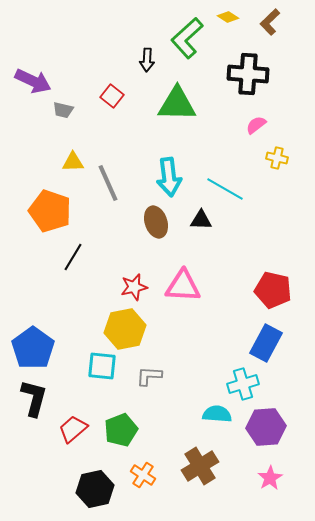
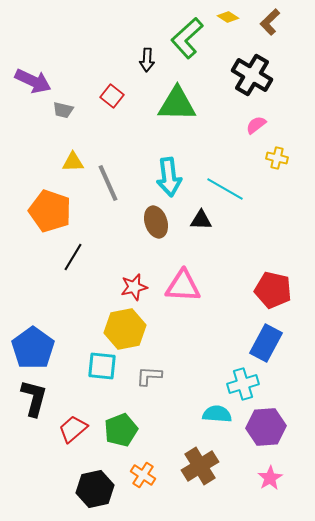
black cross: moved 4 px right, 1 px down; rotated 27 degrees clockwise
